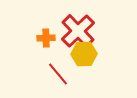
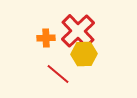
red line: rotated 10 degrees counterclockwise
